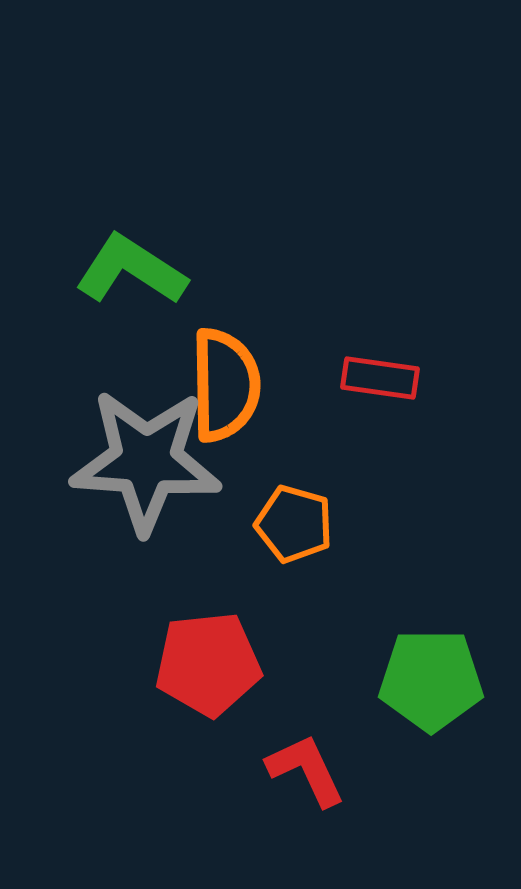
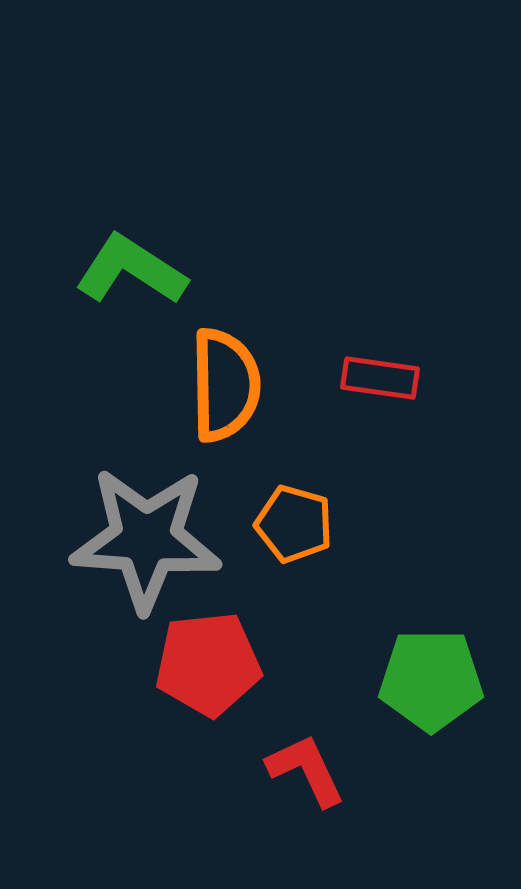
gray star: moved 78 px down
